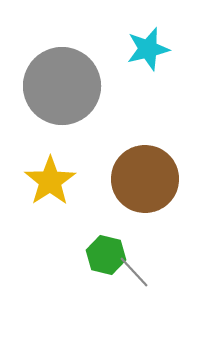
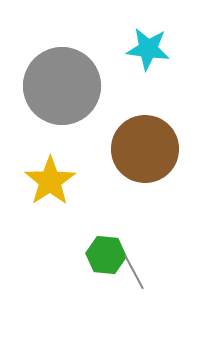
cyan star: rotated 21 degrees clockwise
brown circle: moved 30 px up
green hexagon: rotated 9 degrees counterclockwise
gray line: rotated 15 degrees clockwise
